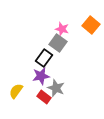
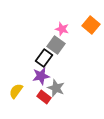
gray square: moved 2 px left, 2 px down
